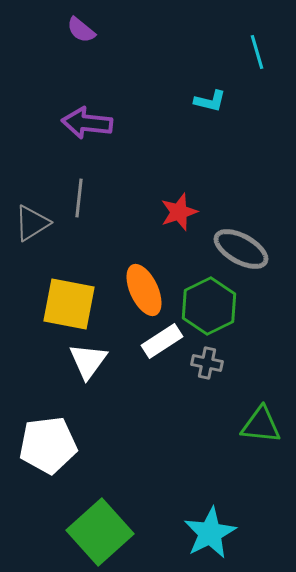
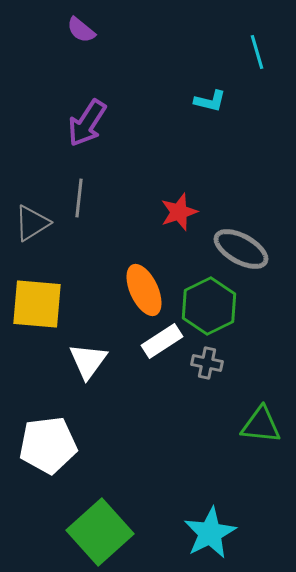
purple arrow: rotated 63 degrees counterclockwise
yellow square: moved 32 px left; rotated 6 degrees counterclockwise
